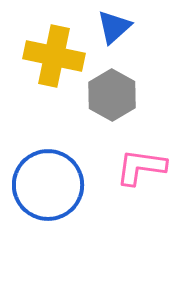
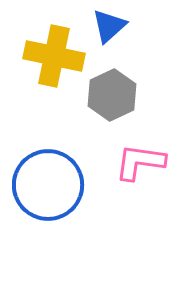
blue triangle: moved 5 px left, 1 px up
gray hexagon: rotated 6 degrees clockwise
pink L-shape: moved 1 px left, 5 px up
